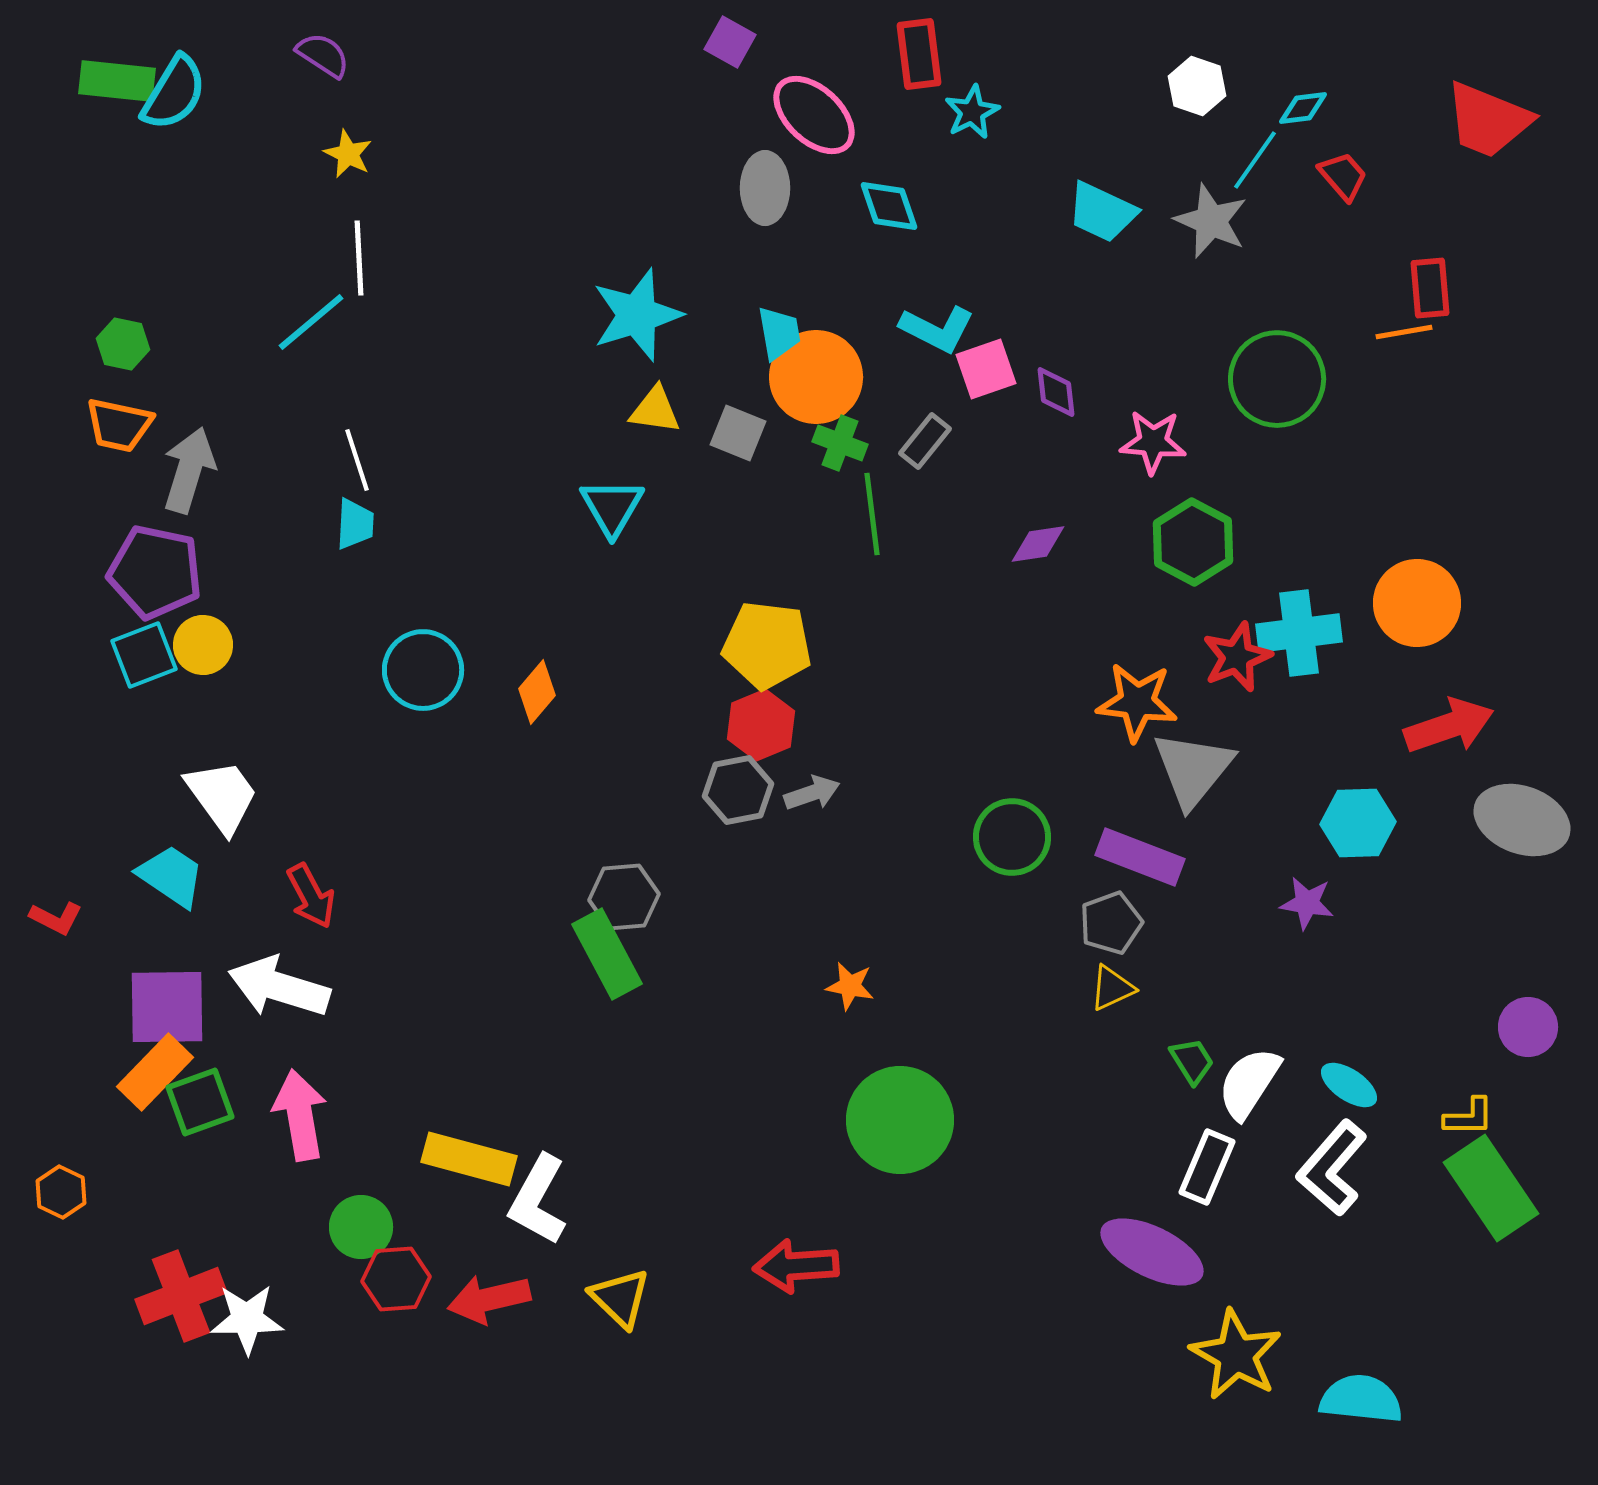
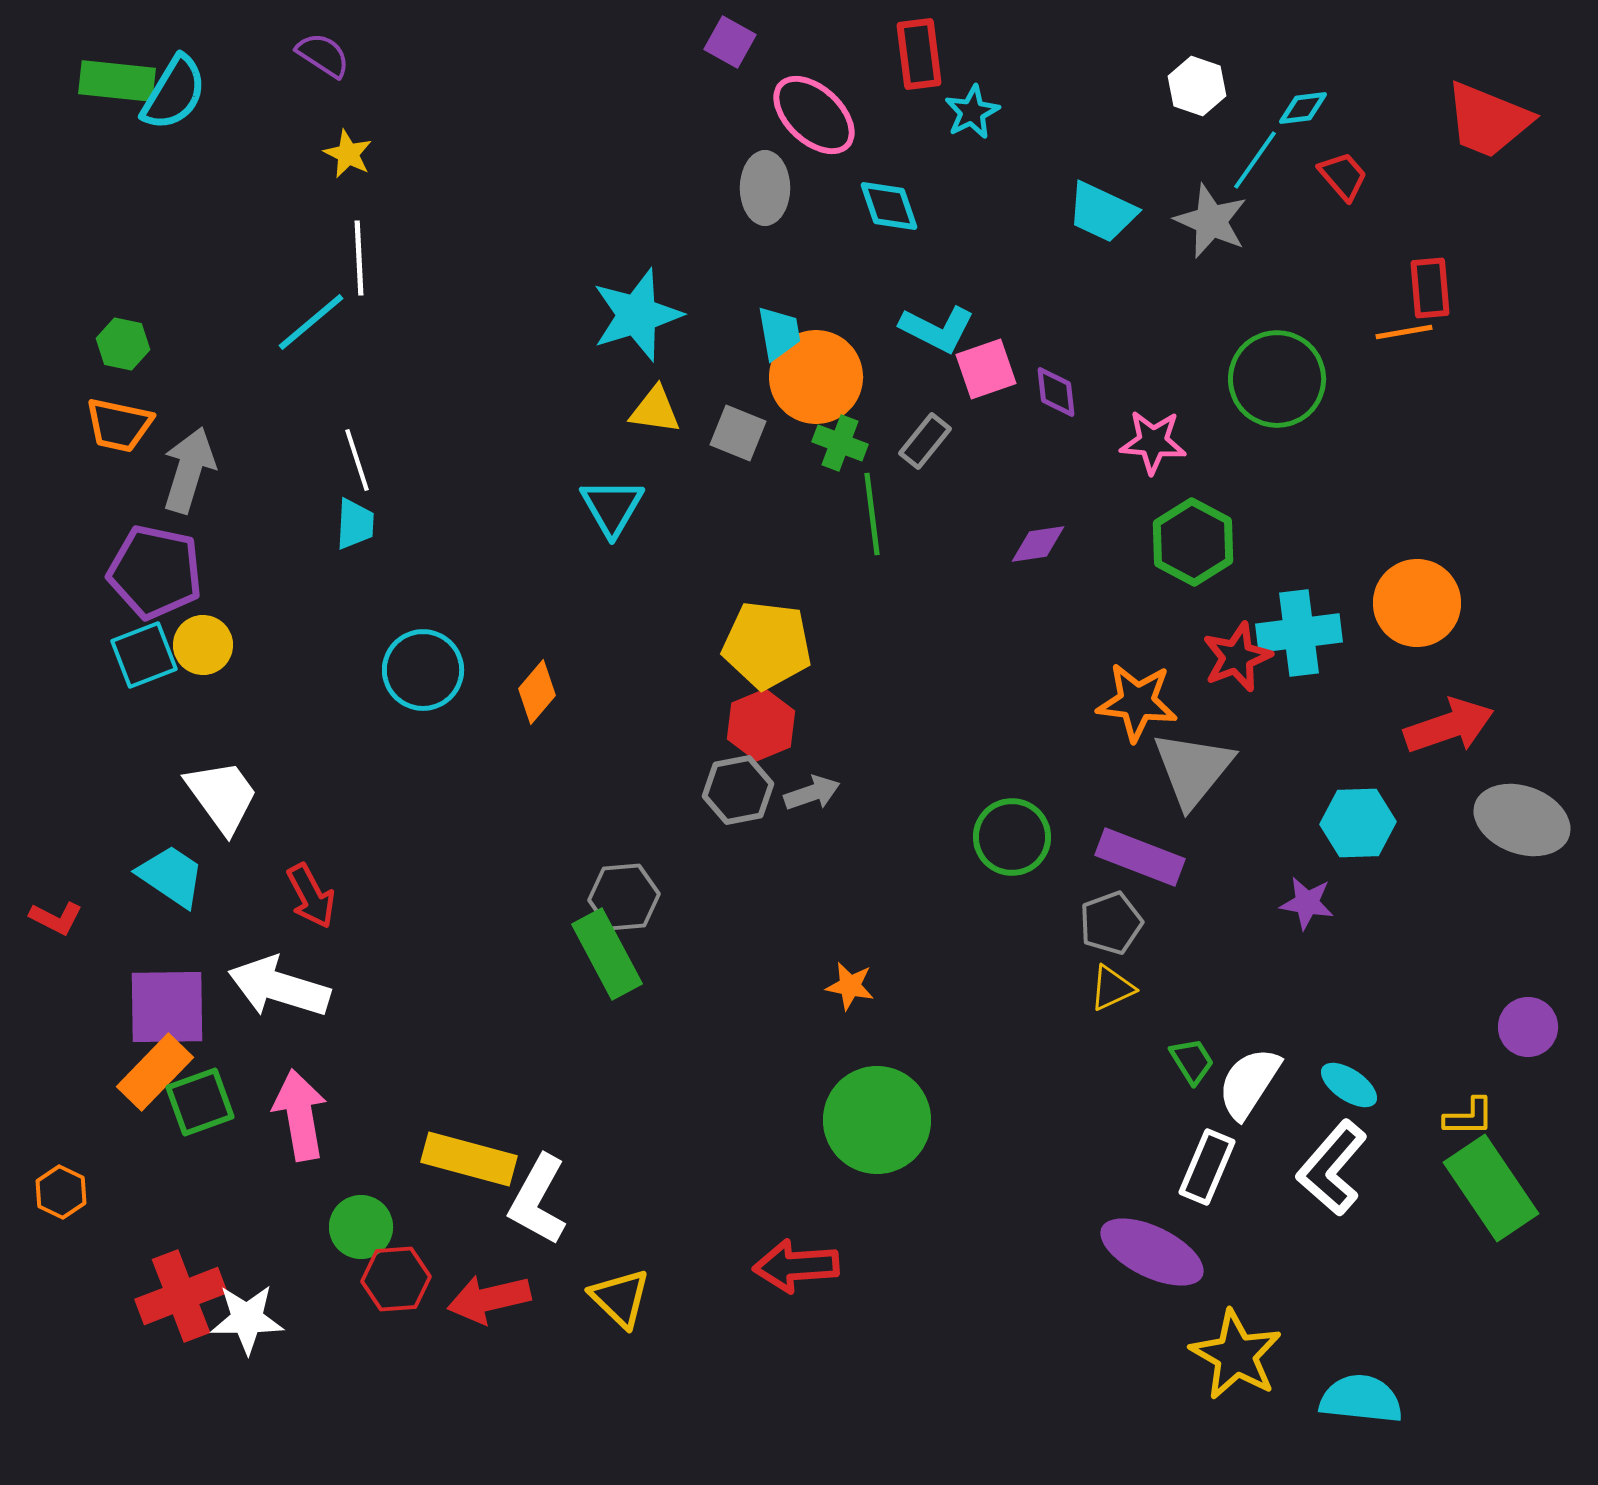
green circle at (900, 1120): moved 23 px left
